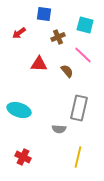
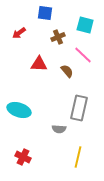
blue square: moved 1 px right, 1 px up
